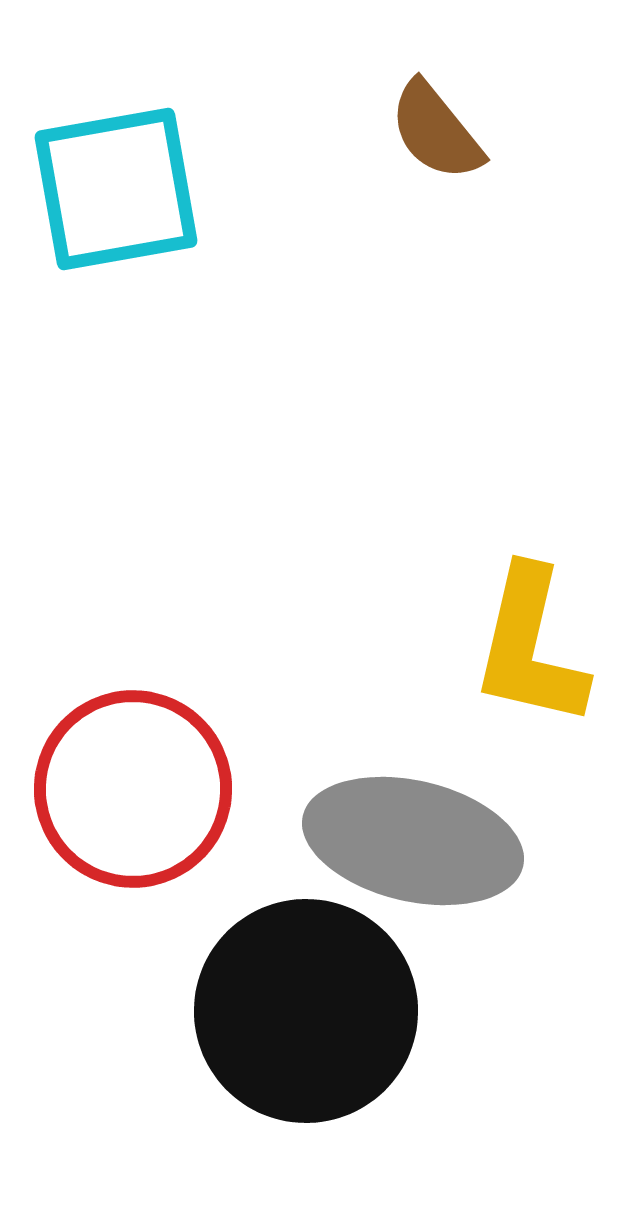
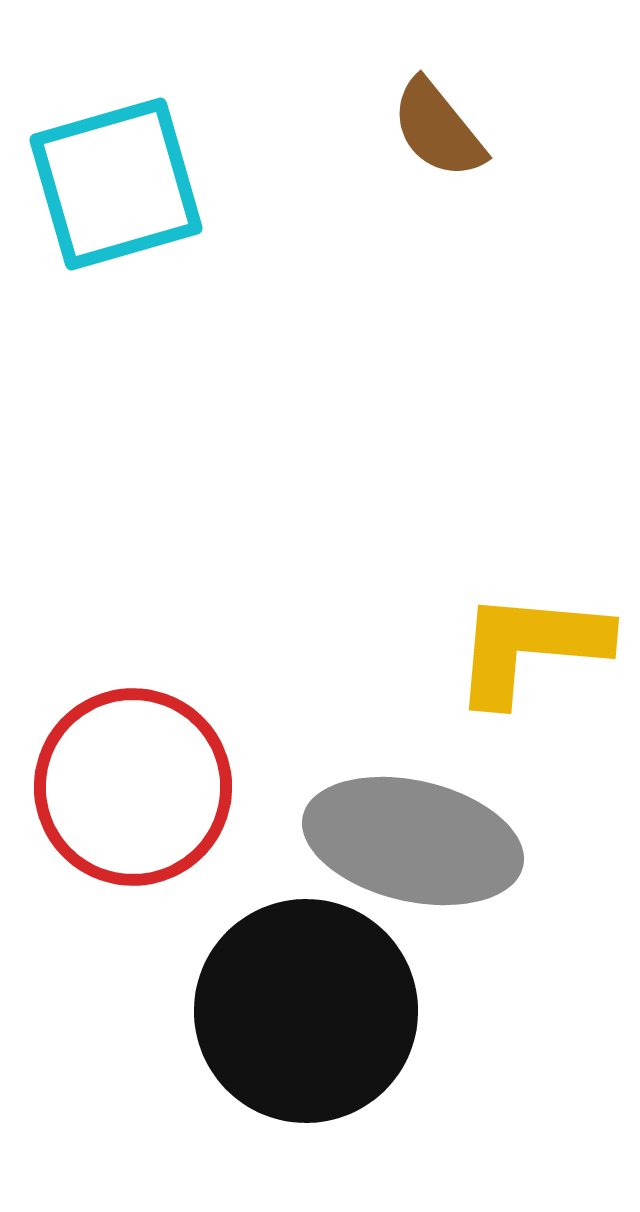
brown semicircle: moved 2 px right, 2 px up
cyan square: moved 5 px up; rotated 6 degrees counterclockwise
yellow L-shape: rotated 82 degrees clockwise
red circle: moved 2 px up
